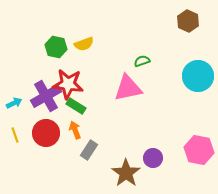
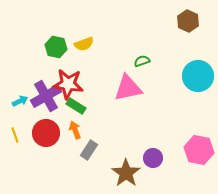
cyan arrow: moved 6 px right, 2 px up
